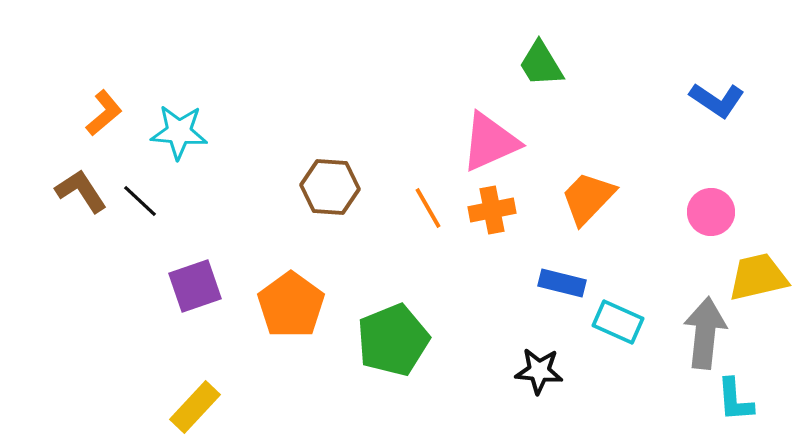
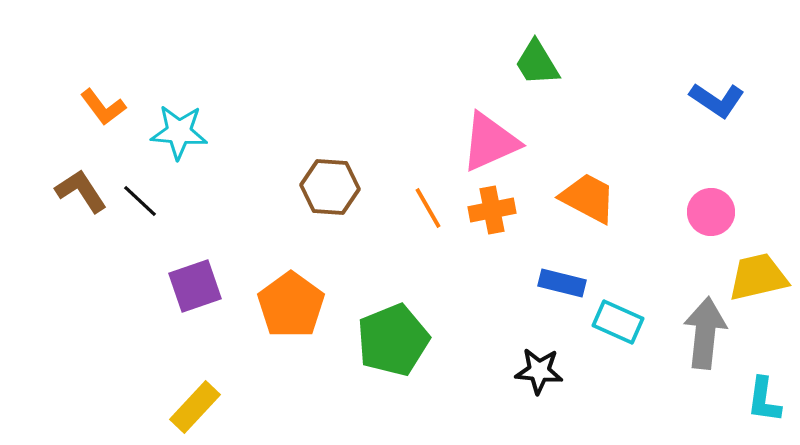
green trapezoid: moved 4 px left, 1 px up
orange L-shape: moved 1 px left, 6 px up; rotated 93 degrees clockwise
orange trapezoid: rotated 74 degrees clockwise
cyan L-shape: moved 29 px right; rotated 12 degrees clockwise
